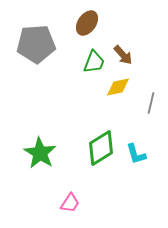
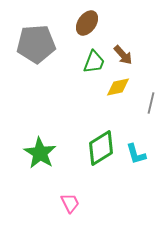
pink trapezoid: rotated 60 degrees counterclockwise
